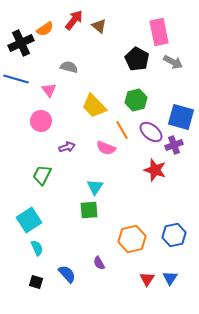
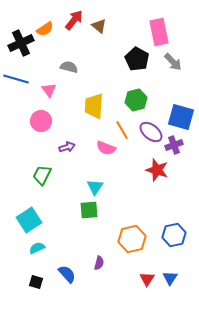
gray arrow: rotated 18 degrees clockwise
yellow trapezoid: rotated 48 degrees clockwise
red star: moved 2 px right
cyan semicircle: rotated 91 degrees counterclockwise
purple semicircle: rotated 136 degrees counterclockwise
